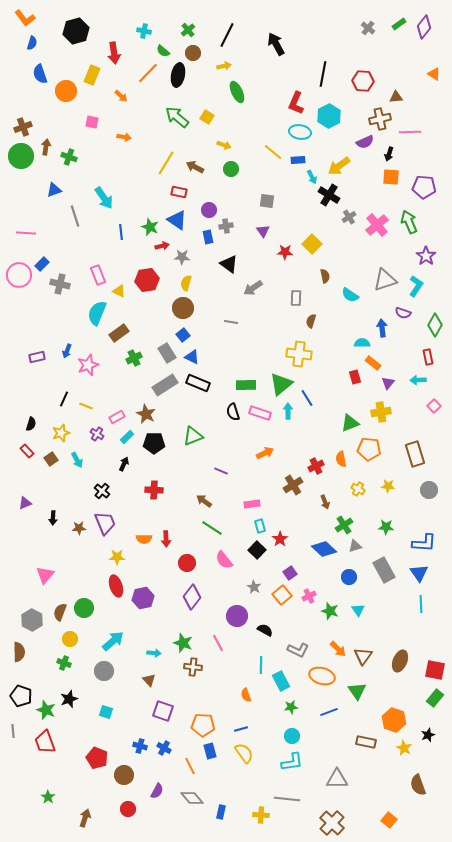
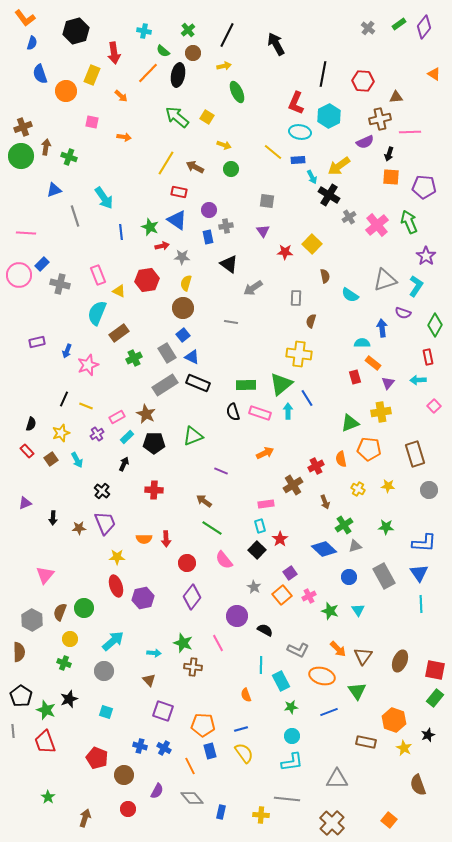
purple rectangle at (37, 357): moved 15 px up
purple cross at (97, 434): rotated 24 degrees clockwise
pink rectangle at (252, 504): moved 14 px right
gray rectangle at (384, 570): moved 6 px down
black pentagon at (21, 696): rotated 15 degrees clockwise
